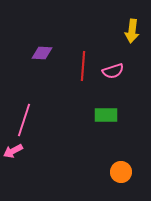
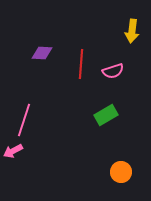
red line: moved 2 px left, 2 px up
green rectangle: rotated 30 degrees counterclockwise
